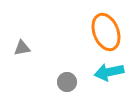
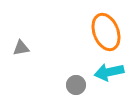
gray triangle: moved 1 px left
gray circle: moved 9 px right, 3 px down
